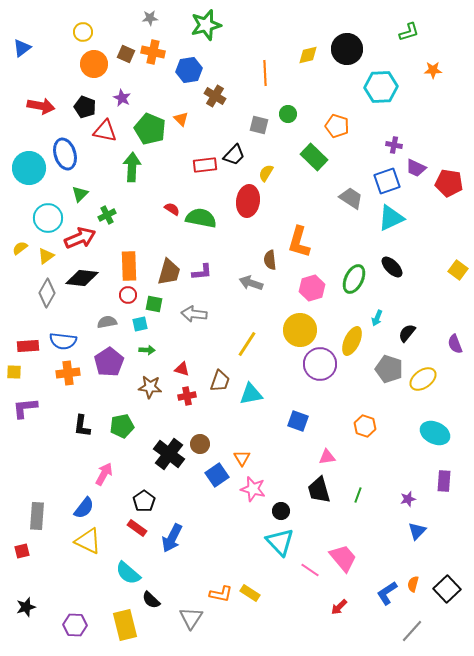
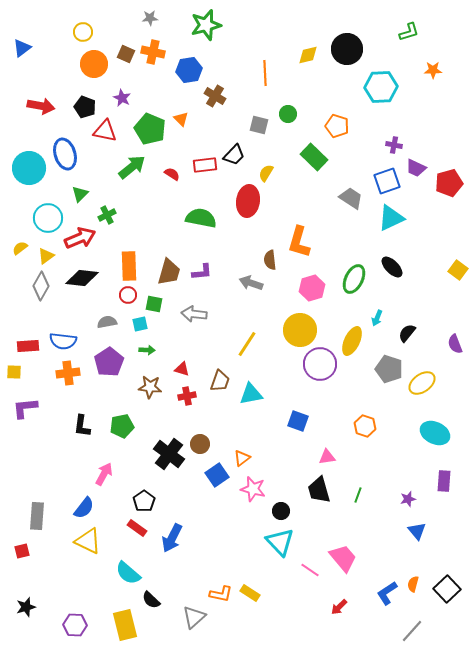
green arrow at (132, 167): rotated 48 degrees clockwise
red pentagon at (449, 183): rotated 24 degrees counterclockwise
red semicircle at (172, 209): moved 35 px up
gray diamond at (47, 293): moved 6 px left, 7 px up
yellow ellipse at (423, 379): moved 1 px left, 4 px down
orange triangle at (242, 458): rotated 24 degrees clockwise
blue triangle at (417, 531): rotated 24 degrees counterclockwise
gray triangle at (191, 618): moved 3 px right, 1 px up; rotated 15 degrees clockwise
